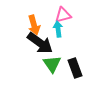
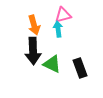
black arrow: moved 7 px left, 8 px down; rotated 52 degrees clockwise
green triangle: rotated 30 degrees counterclockwise
black rectangle: moved 5 px right
